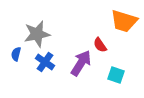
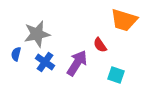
orange trapezoid: moved 1 px up
purple arrow: moved 4 px left
